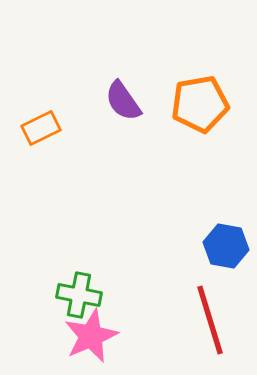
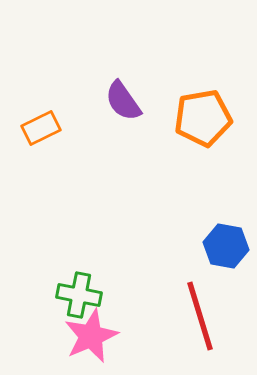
orange pentagon: moved 3 px right, 14 px down
red line: moved 10 px left, 4 px up
